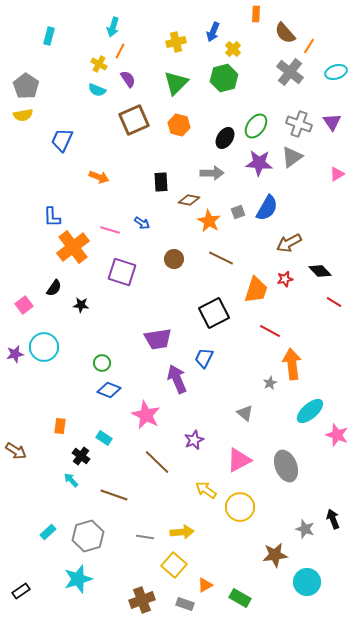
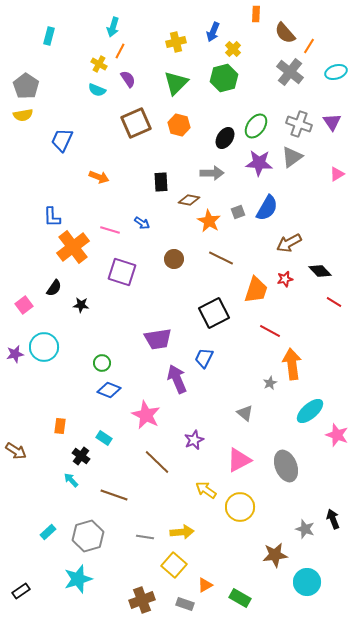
brown square at (134, 120): moved 2 px right, 3 px down
